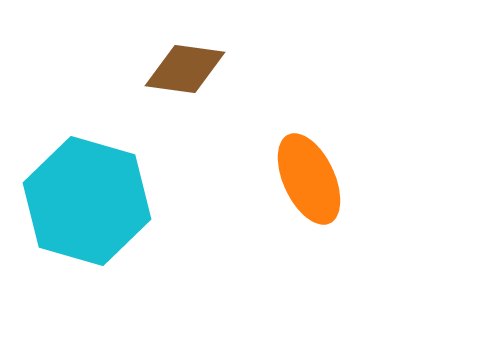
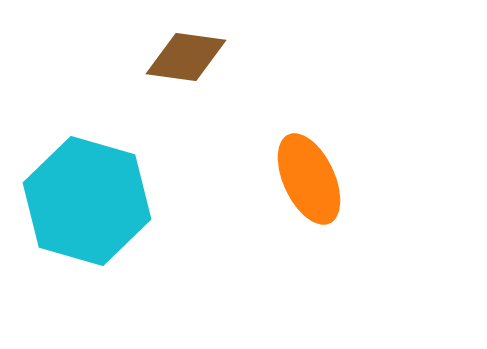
brown diamond: moved 1 px right, 12 px up
